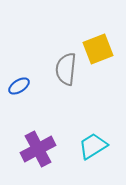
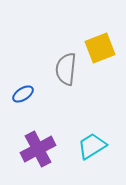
yellow square: moved 2 px right, 1 px up
blue ellipse: moved 4 px right, 8 px down
cyan trapezoid: moved 1 px left
